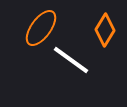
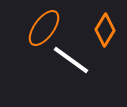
orange ellipse: moved 3 px right
